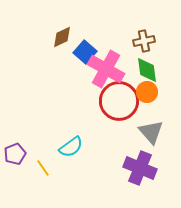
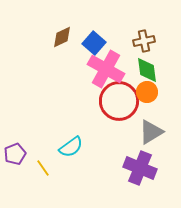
blue square: moved 9 px right, 9 px up
gray triangle: rotated 40 degrees clockwise
